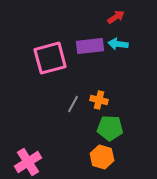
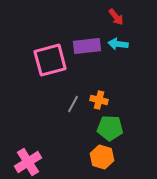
red arrow: rotated 84 degrees clockwise
purple rectangle: moved 3 px left
pink square: moved 2 px down
